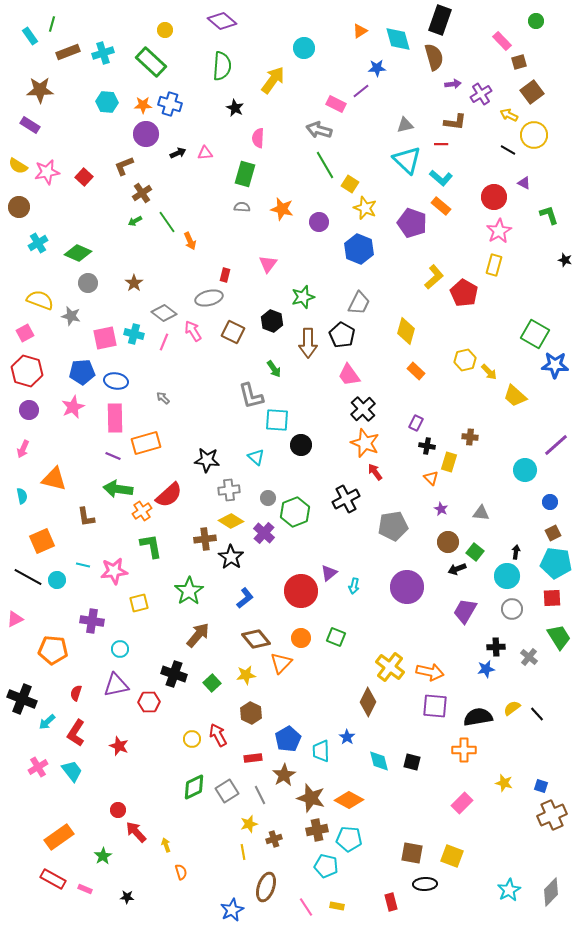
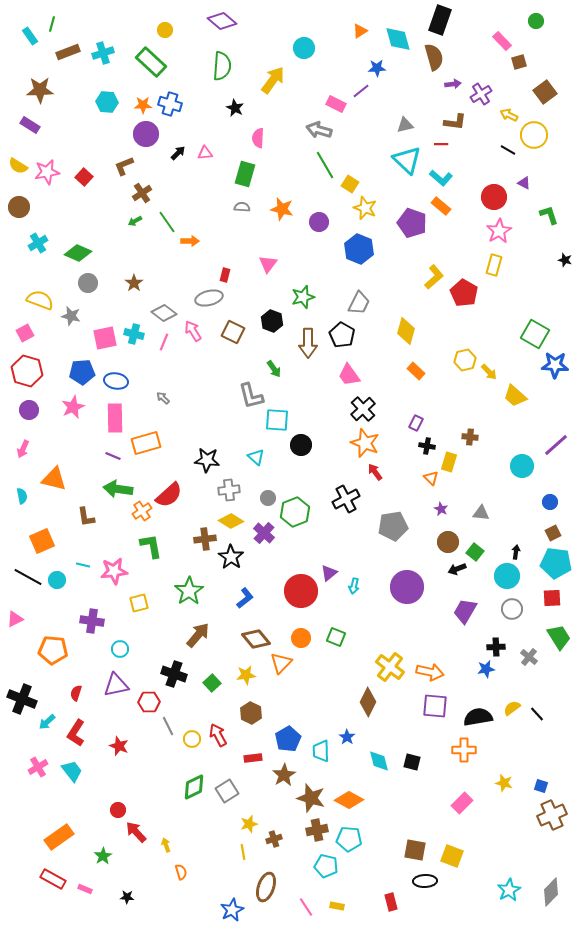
brown square at (532, 92): moved 13 px right
black arrow at (178, 153): rotated 21 degrees counterclockwise
orange arrow at (190, 241): rotated 66 degrees counterclockwise
cyan circle at (525, 470): moved 3 px left, 4 px up
gray line at (260, 795): moved 92 px left, 69 px up
brown square at (412, 853): moved 3 px right, 3 px up
black ellipse at (425, 884): moved 3 px up
